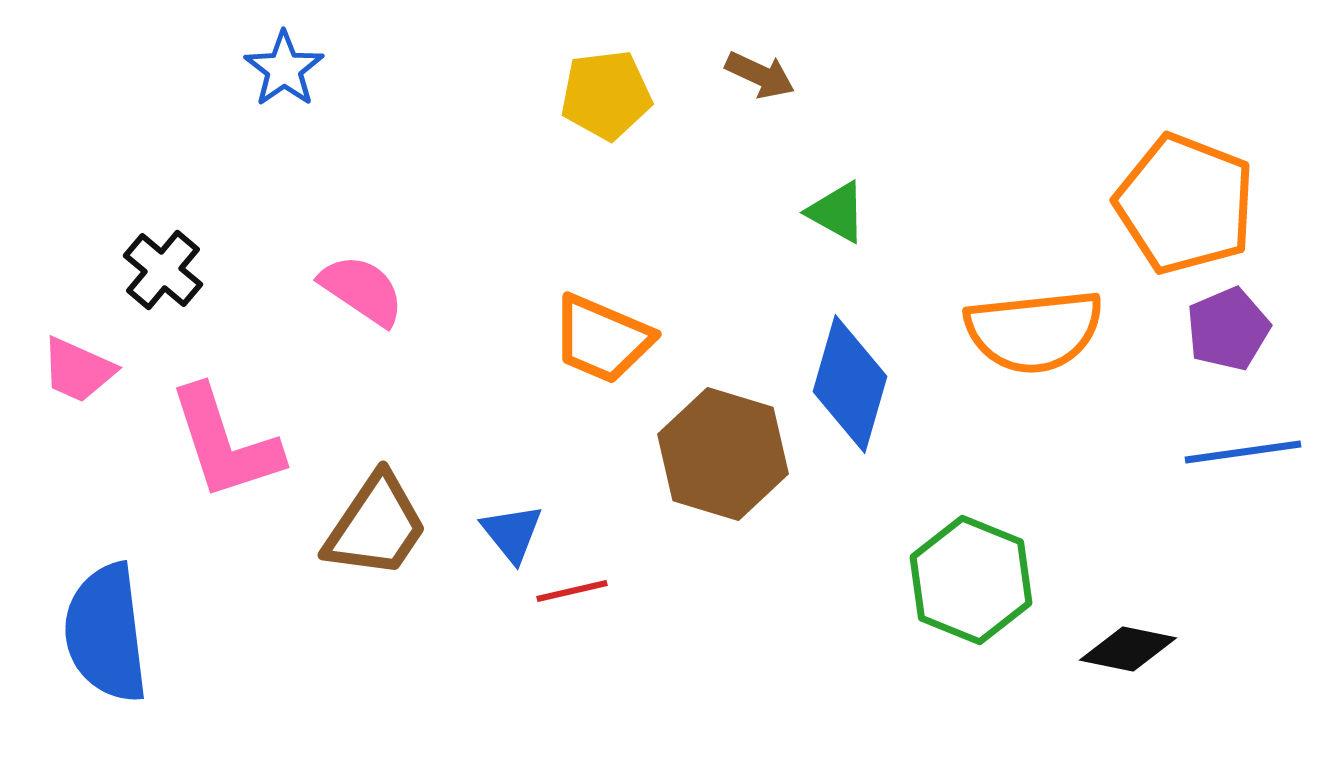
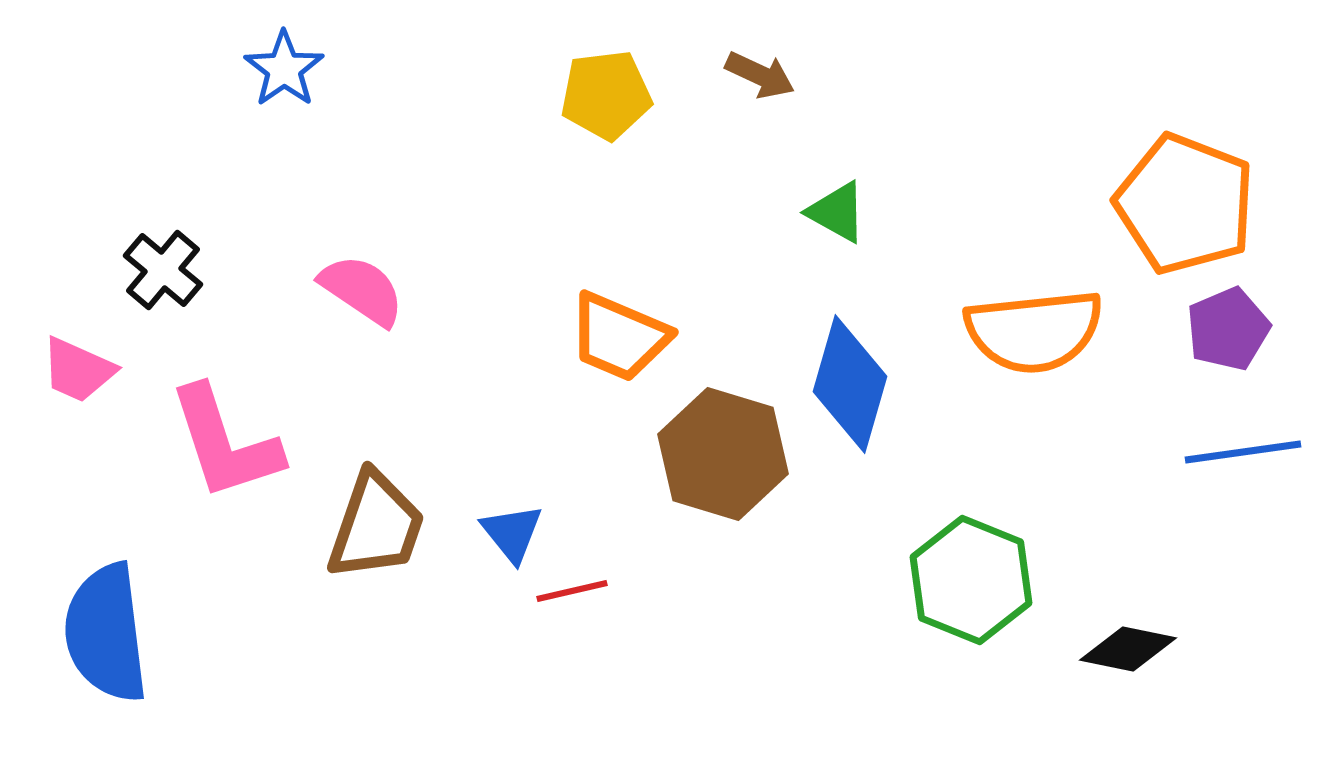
orange trapezoid: moved 17 px right, 2 px up
brown trapezoid: rotated 15 degrees counterclockwise
